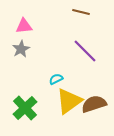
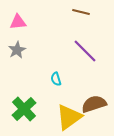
pink triangle: moved 6 px left, 4 px up
gray star: moved 4 px left, 1 px down
cyan semicircle: rotated 80 degrees counterclockwise
yellow triangle: moved 16 px down
green cross: moved 1 px left, 1 px down
